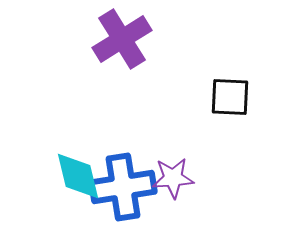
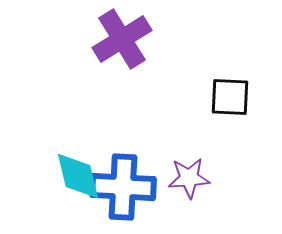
purple star: moved 16 px right
blue cross: rotated 12 degrees clockwise
